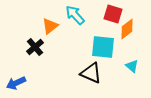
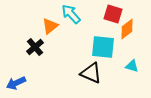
cyan arrow: moved 4 px left, 1 px up
cyan triangle: rotated 24 degrees counterclockwise
